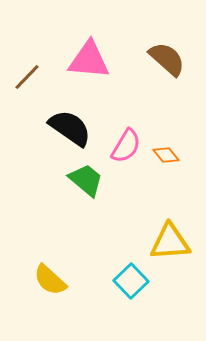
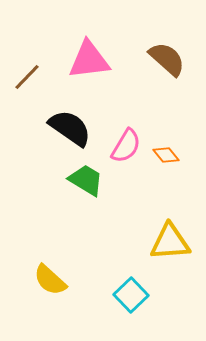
pink triangle: rotated 12 degrees counterclockwise
green trapezoid: rotated 9 degrees counterclockwise
cyan square: moved 14 px down
